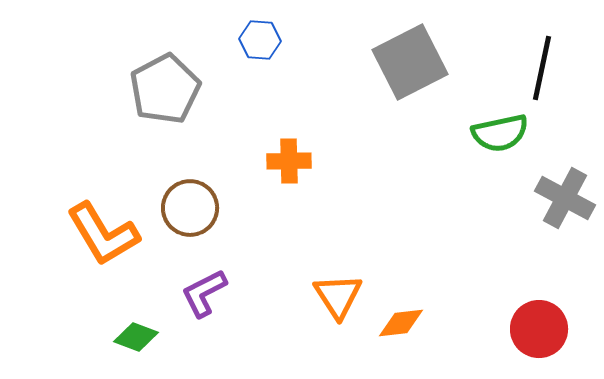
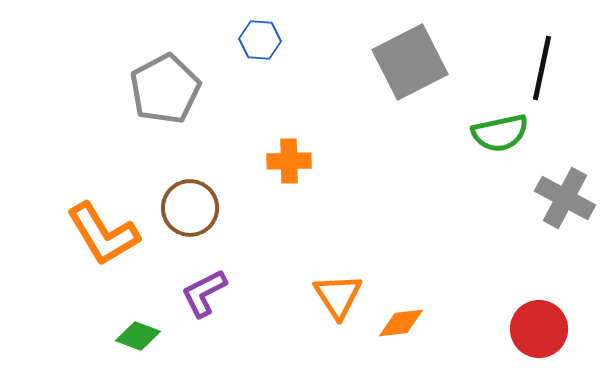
green diamond: moved 2 px right, 1 px up
